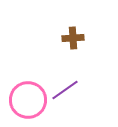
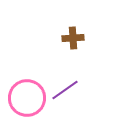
pink circle: moved 1 px left, 2 px up
